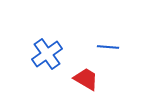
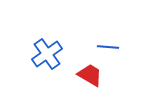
red trapezoid: moved 4 px right, 4 px up
